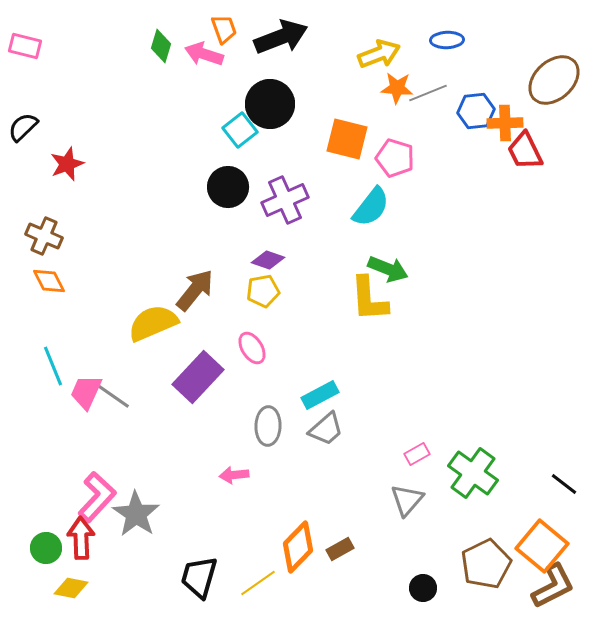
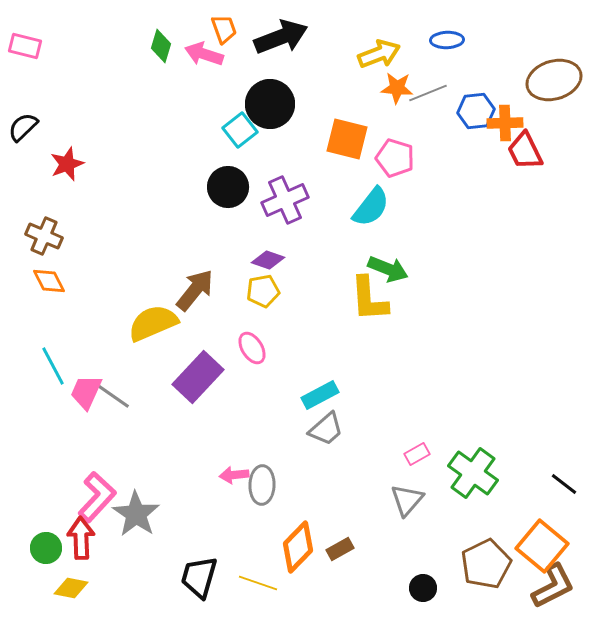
brown ellipse at (554, 80): rotated 26 degrees clockwise
cyan line at (53, 366): rotated 6 degrees counterclockwise
gray ellipse at (268, 426): moved 6 px left, 59 px down
yellow line at (258, 583): rotated 54 degrees clockwise
